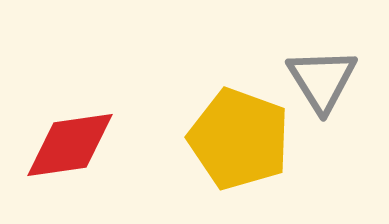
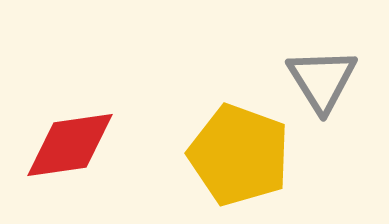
yellow pentagon: moved 16 px down
